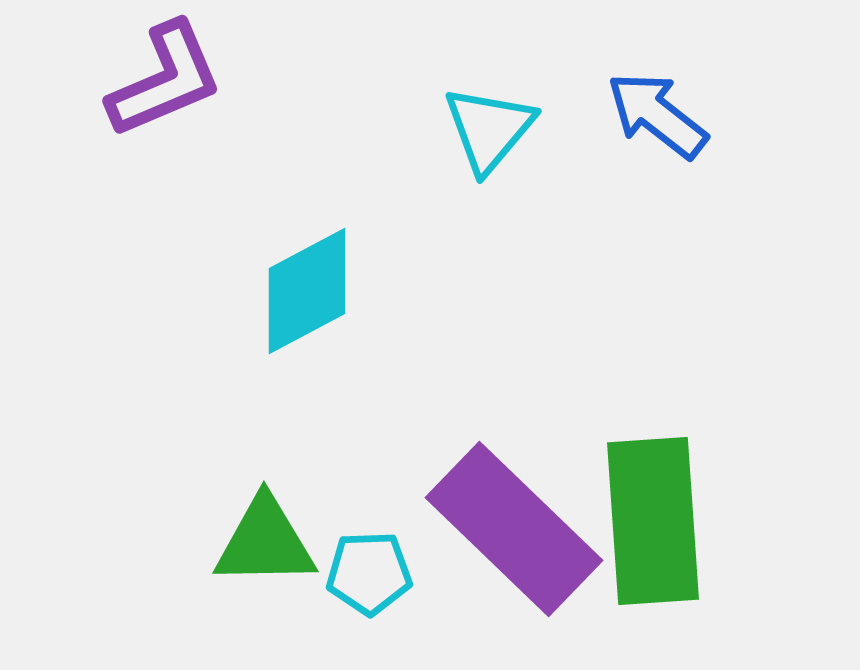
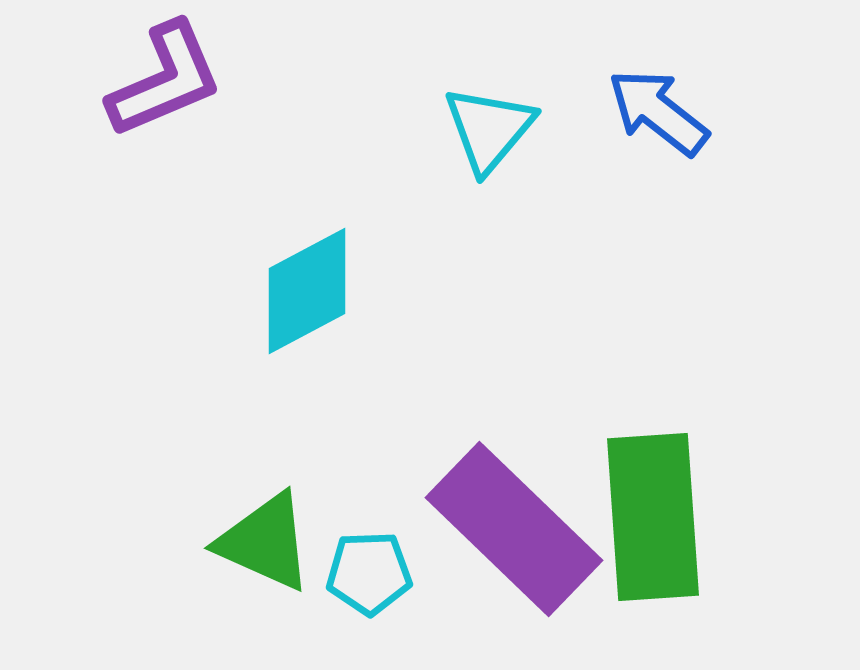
blue arrow: moved 1 px right, 3 px up
green rectangle: moved 4 px up
green triangle: rotated 25 degrees clockwise
